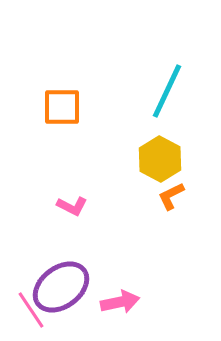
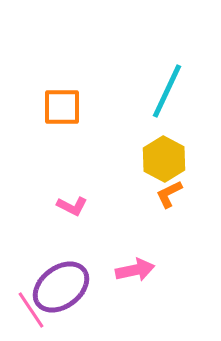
yellow hexagon: moved 4 px right
orange L-shape: moved 2 px left, 2 px up
pink arrow: moved 15 px right, 32 px up
